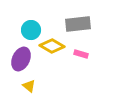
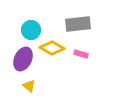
yellow diamond: moved 2 px down
purple ellipse: moved 2 px right
